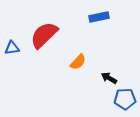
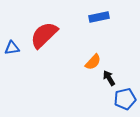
orange semicircle: moved 15 px right
black arrow: rotated 28 degrees clockwise
blue pentagon: rotated 10 degrees counterclockwise
